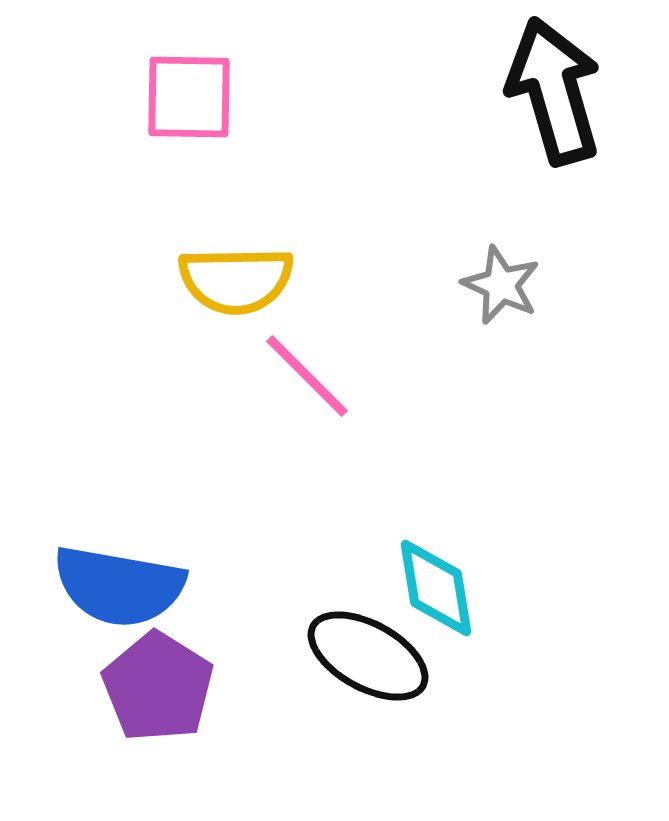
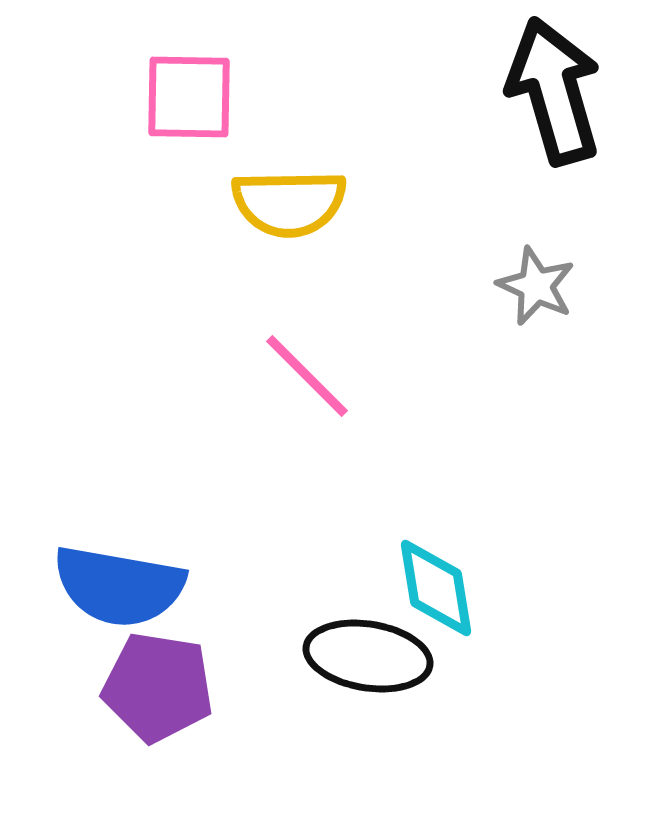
yellow semicircle: moved 53 px right, 77 px up
gray star: moved 35 px right, 1 px down
black ellipse: rotated 20 degrees counterclockwise
purple pentagon: rotated 23 degrees counterclockwise
